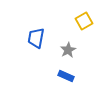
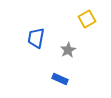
yellow square: moved 3 px right, 2 px up
blue rectangle: moved 6 px left, 3 px down
